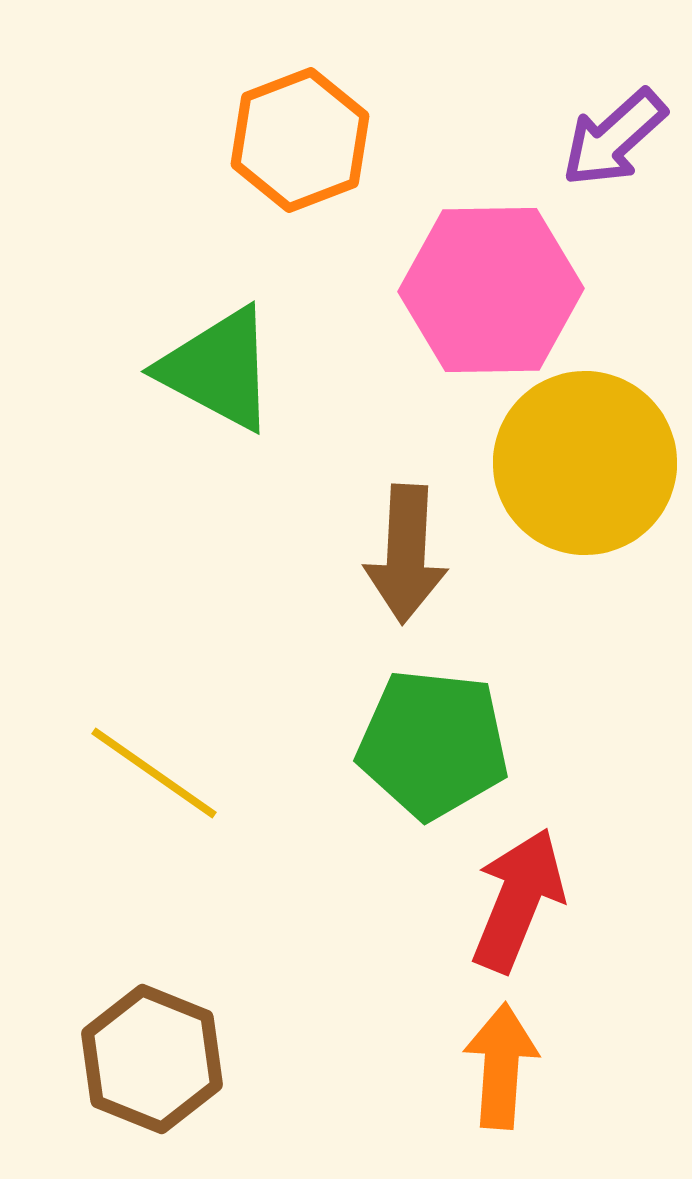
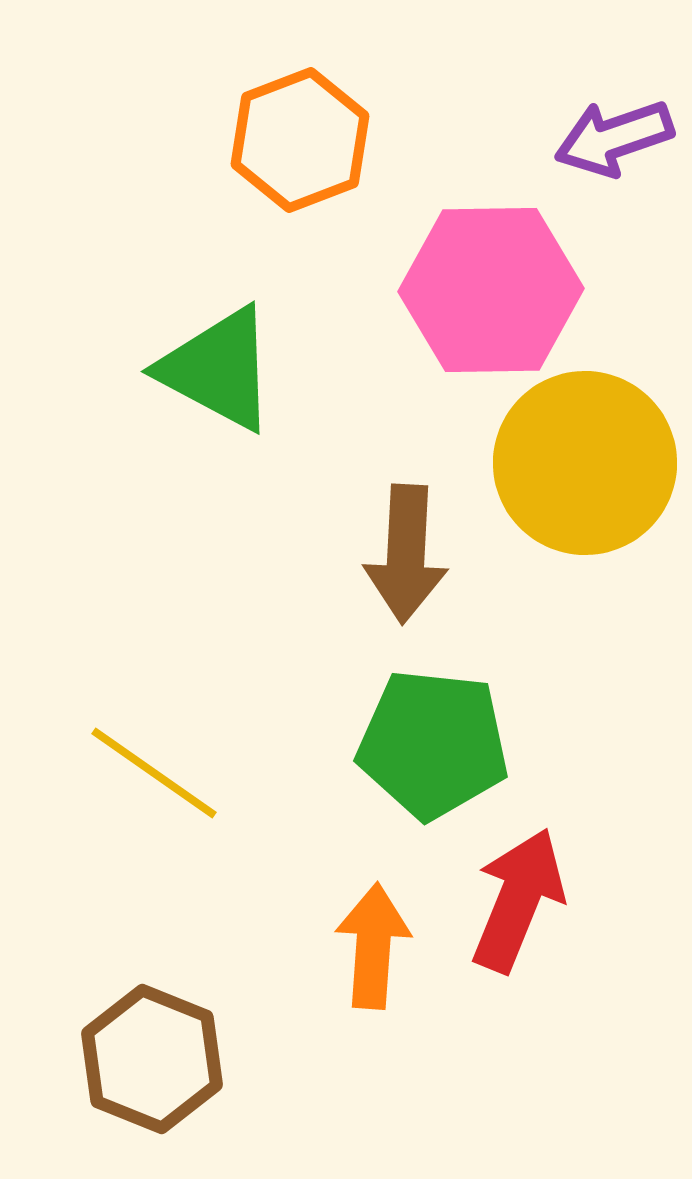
purple arrow: rotated 23 degrees clockwise
orange arrow: moved 128 px left, 120 px up
